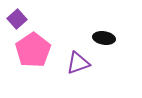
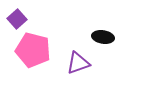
black ellipse: moved 1 px left, 1 px up
pink pentagon: rotated 24 degrees counterclockwise
